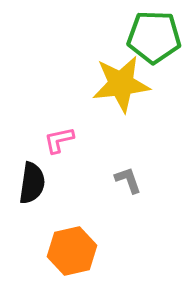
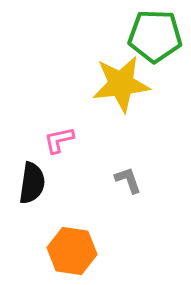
green pentagon: moved 1 px right, 1 px up
orange hexagon: rotated 21 degrees clockwise
